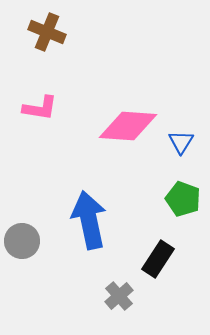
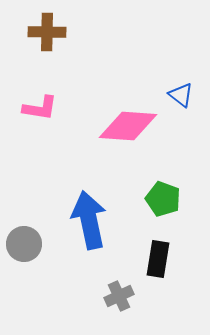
brown cross: rotated 21 degrees counterclockwise
blue triangle: moved 47 px up; rotated 24 degrees counterclockwise
green pentagon: moved 20 px left
gray circle: moved 2 px right, 3 px down
black rectangle: rotated 24 degrees counterclockwise
gray cross: rotated 16 degrees clockwise
